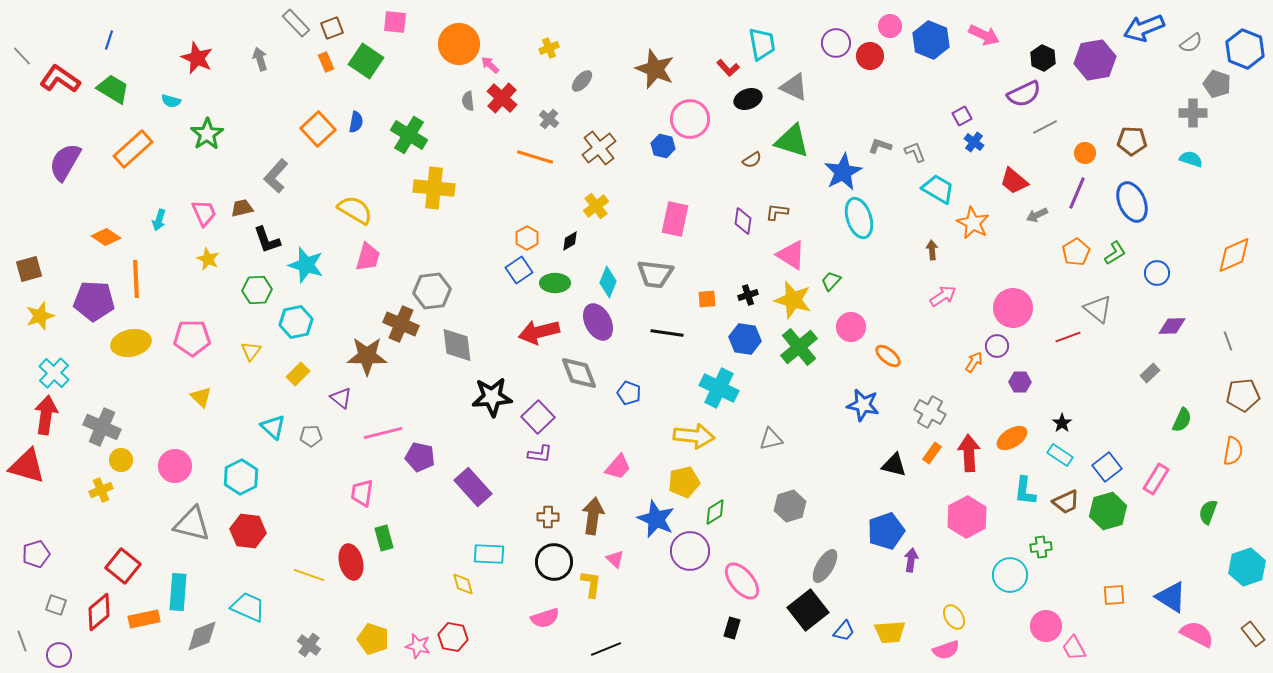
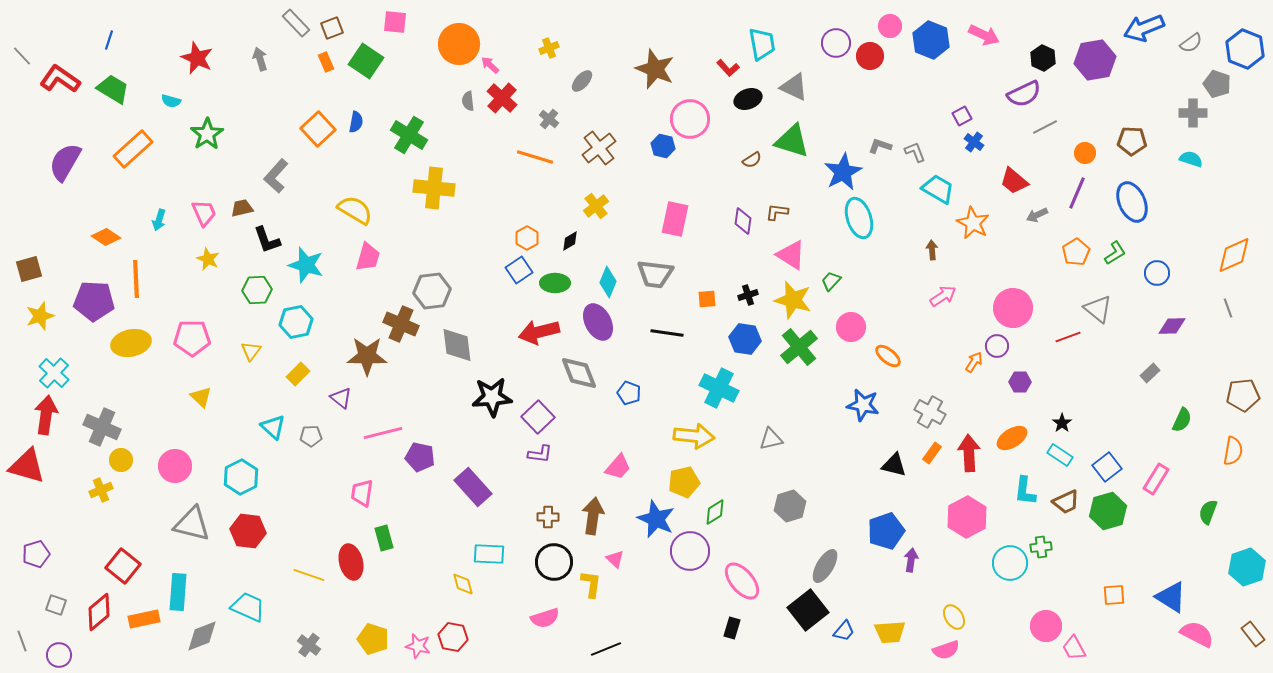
gray line at (1228, 341): moved 33 px up
cyan circle at (1010, 575): moved 12 px up
